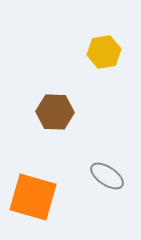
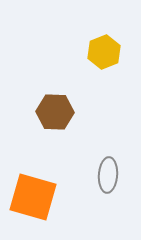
yellow hexagon: rotated 12 degrees counterclockwise
gray ellipse: moved 1 px right, 1 px up; rotated 60 degrees clockwise
